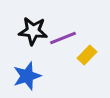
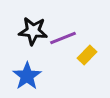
blue star: rotated 16 degrees counterclockwise
